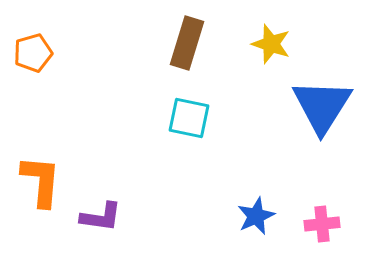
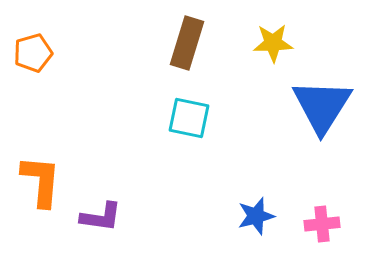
yellow star: moved 2 px right, 1 px up; rotated 21 degrees counterclockwise
blue star: rotated 9 degrees clockwise
